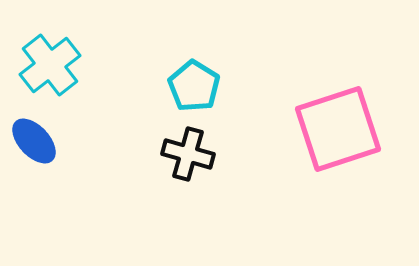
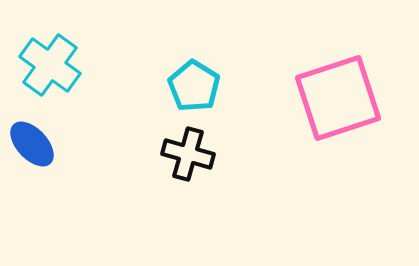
cyan cross: rotated 16 degrees counterclockwise
pink square: moved 31 px up
blue ellipse: moved 2 px left, 3 px down
